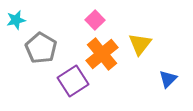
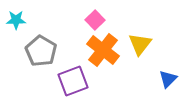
cyan star: rotated 12 degrees clockwise
gray pentagon: moved 3 px down
orange cross: moved 1 px right, 4 px up; rotated 12 degrees counterclockwise
purple square: rotated 12 degrees clockwise
